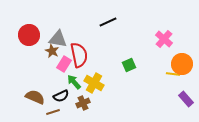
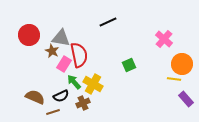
gray triangle: moved 3 px right, 1 px up
yellow line: moved 1 px right, 5 px down
yellow cross: moved 1 px left, 1 px down
